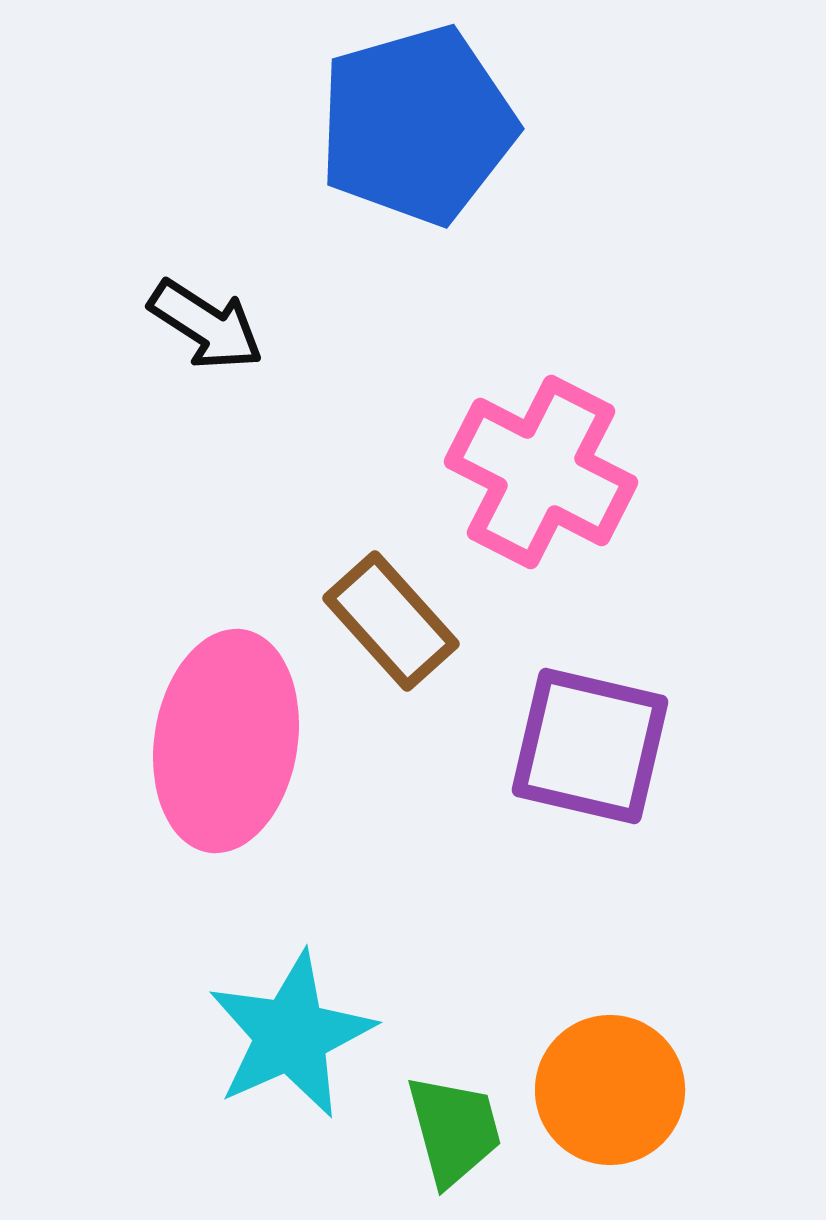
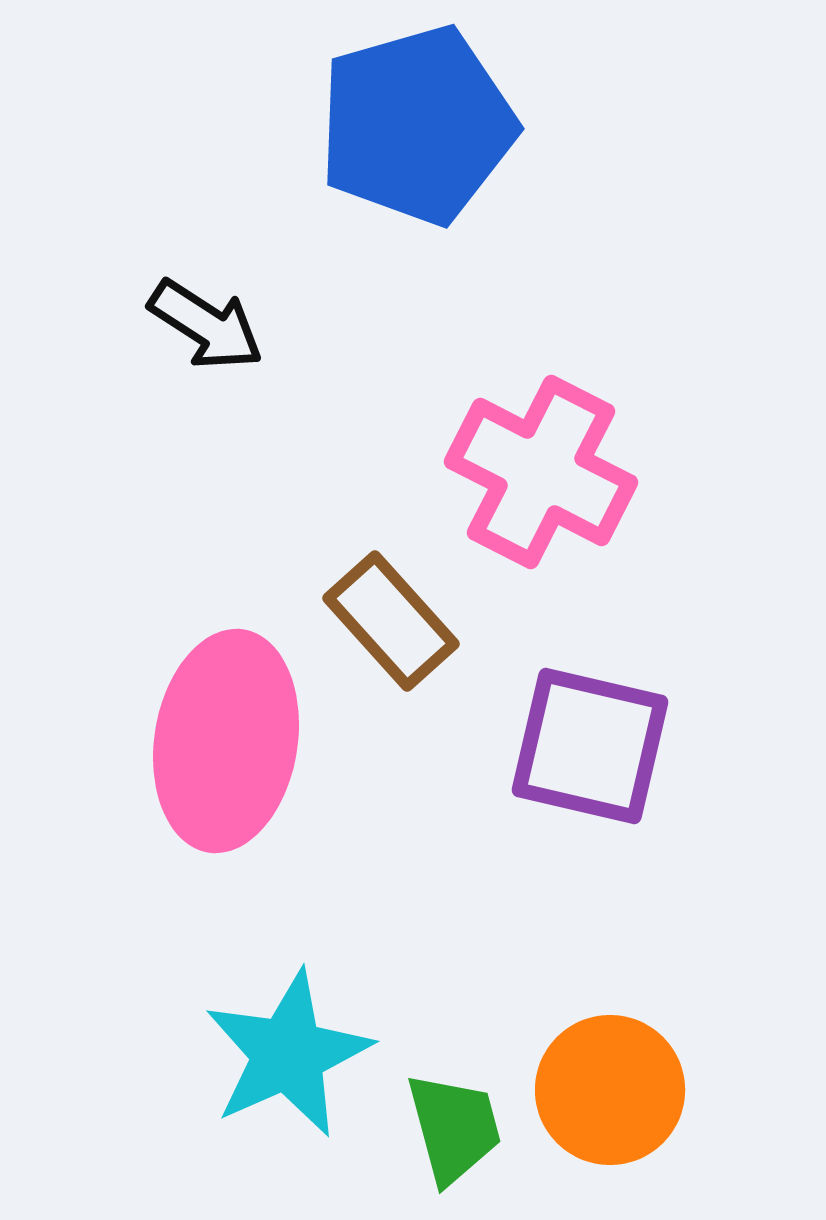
cyan star: moved 3 px left, 19 px down
green trapezoid: moved 2 px up
